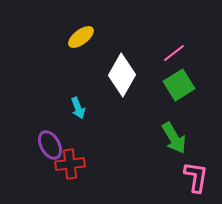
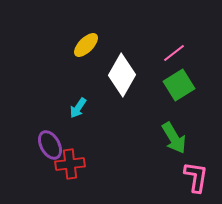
yellow ellipse: moved 5 px right, 8 px down; rotated 8 degrees counterclockwise
cyan arrow: rotated 55 degrees clockwise
